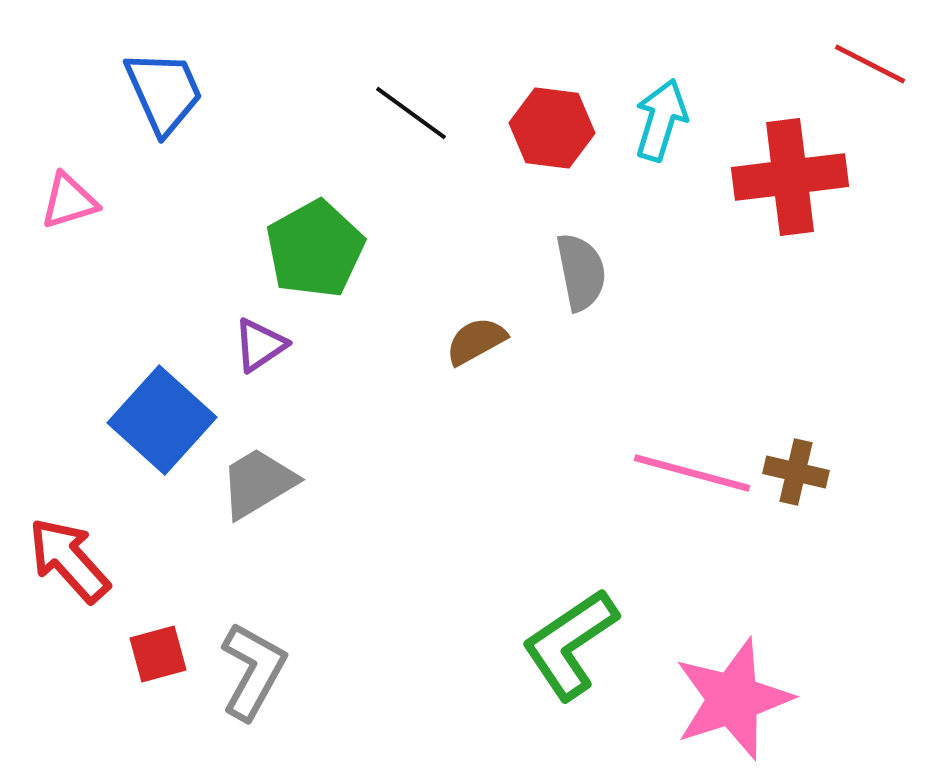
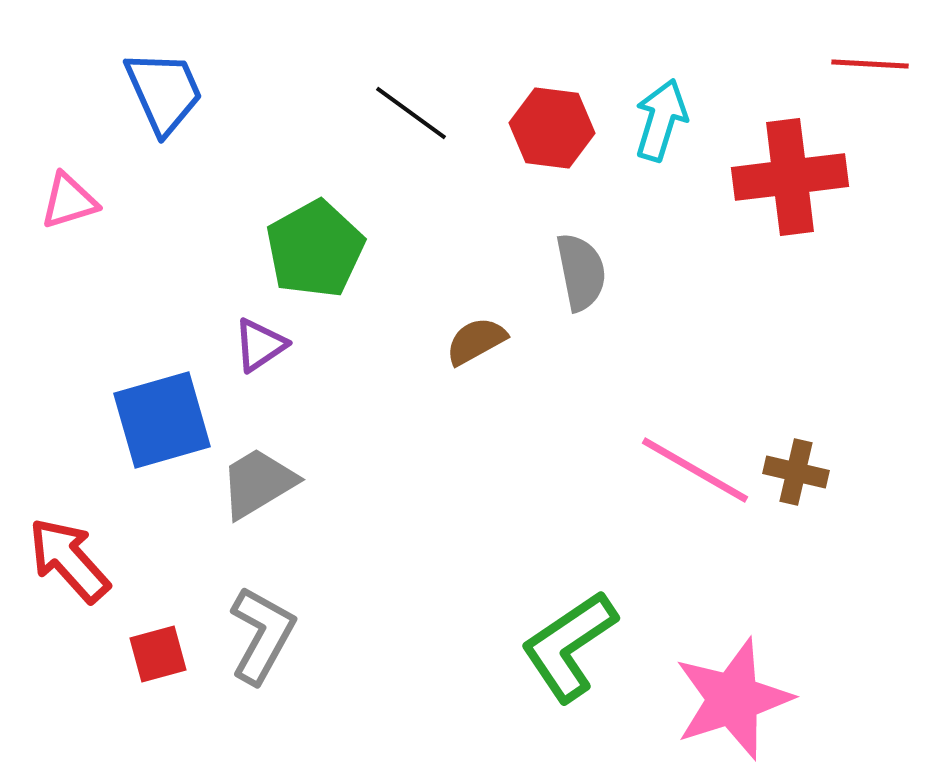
red line: rotated 24 degrees counterclockwise
blue square: rotated 32 degrees clockwise
pink line: moved 3 px right, 3 px up; rotated 15 degrees clockwise
green L-shape: moved 1 px left, 2 px down
gray L-shape: moved 9 px right, 36 px up
